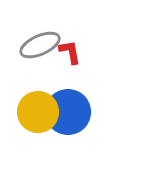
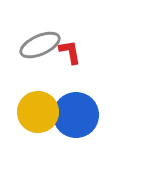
blue circle: moved 8 px right, 3 px down
